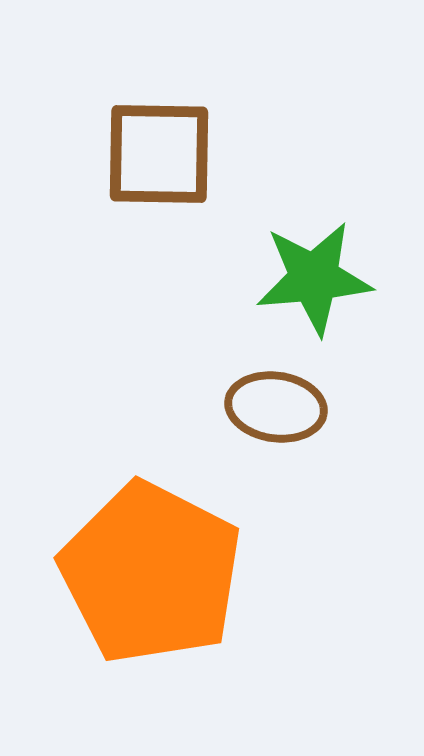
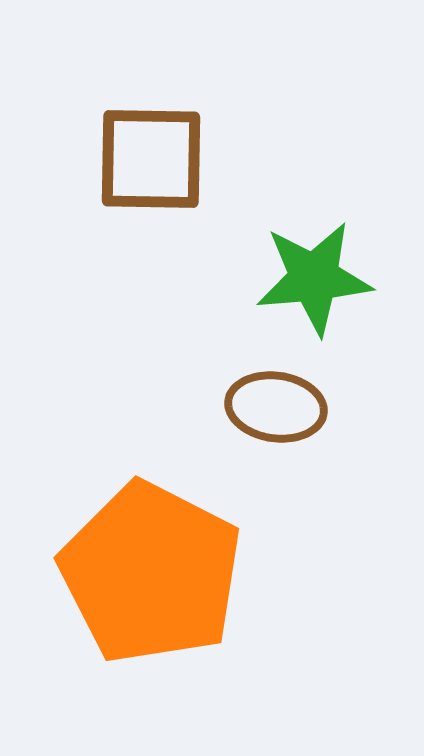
brown square: moved 8 px left, 5 px down
